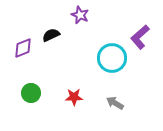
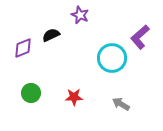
gray arrow: moved 6 px right, 1 px down
